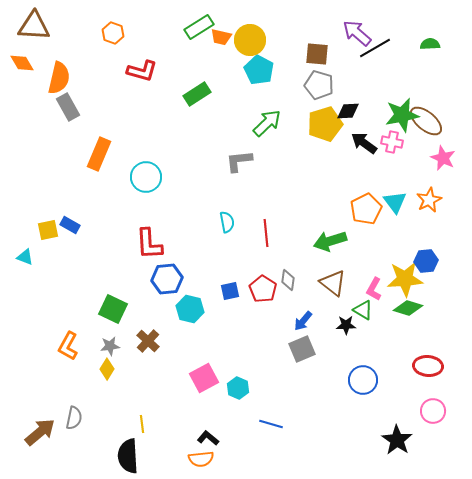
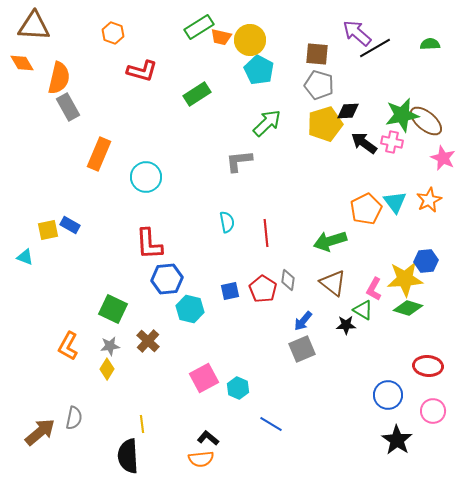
blue circle at (363, 380): moved 25 px right, 15 px down
blue line at (271, 424): rotated 15 degrees clockwise
